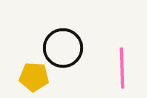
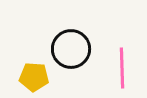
black circle: moved 8 px right, 1 px down
